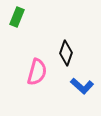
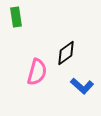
green rectangle: moved 1 px left; rotated 30 degrees counterclockwise
black diamond: rotated 35 degrees clockwise
